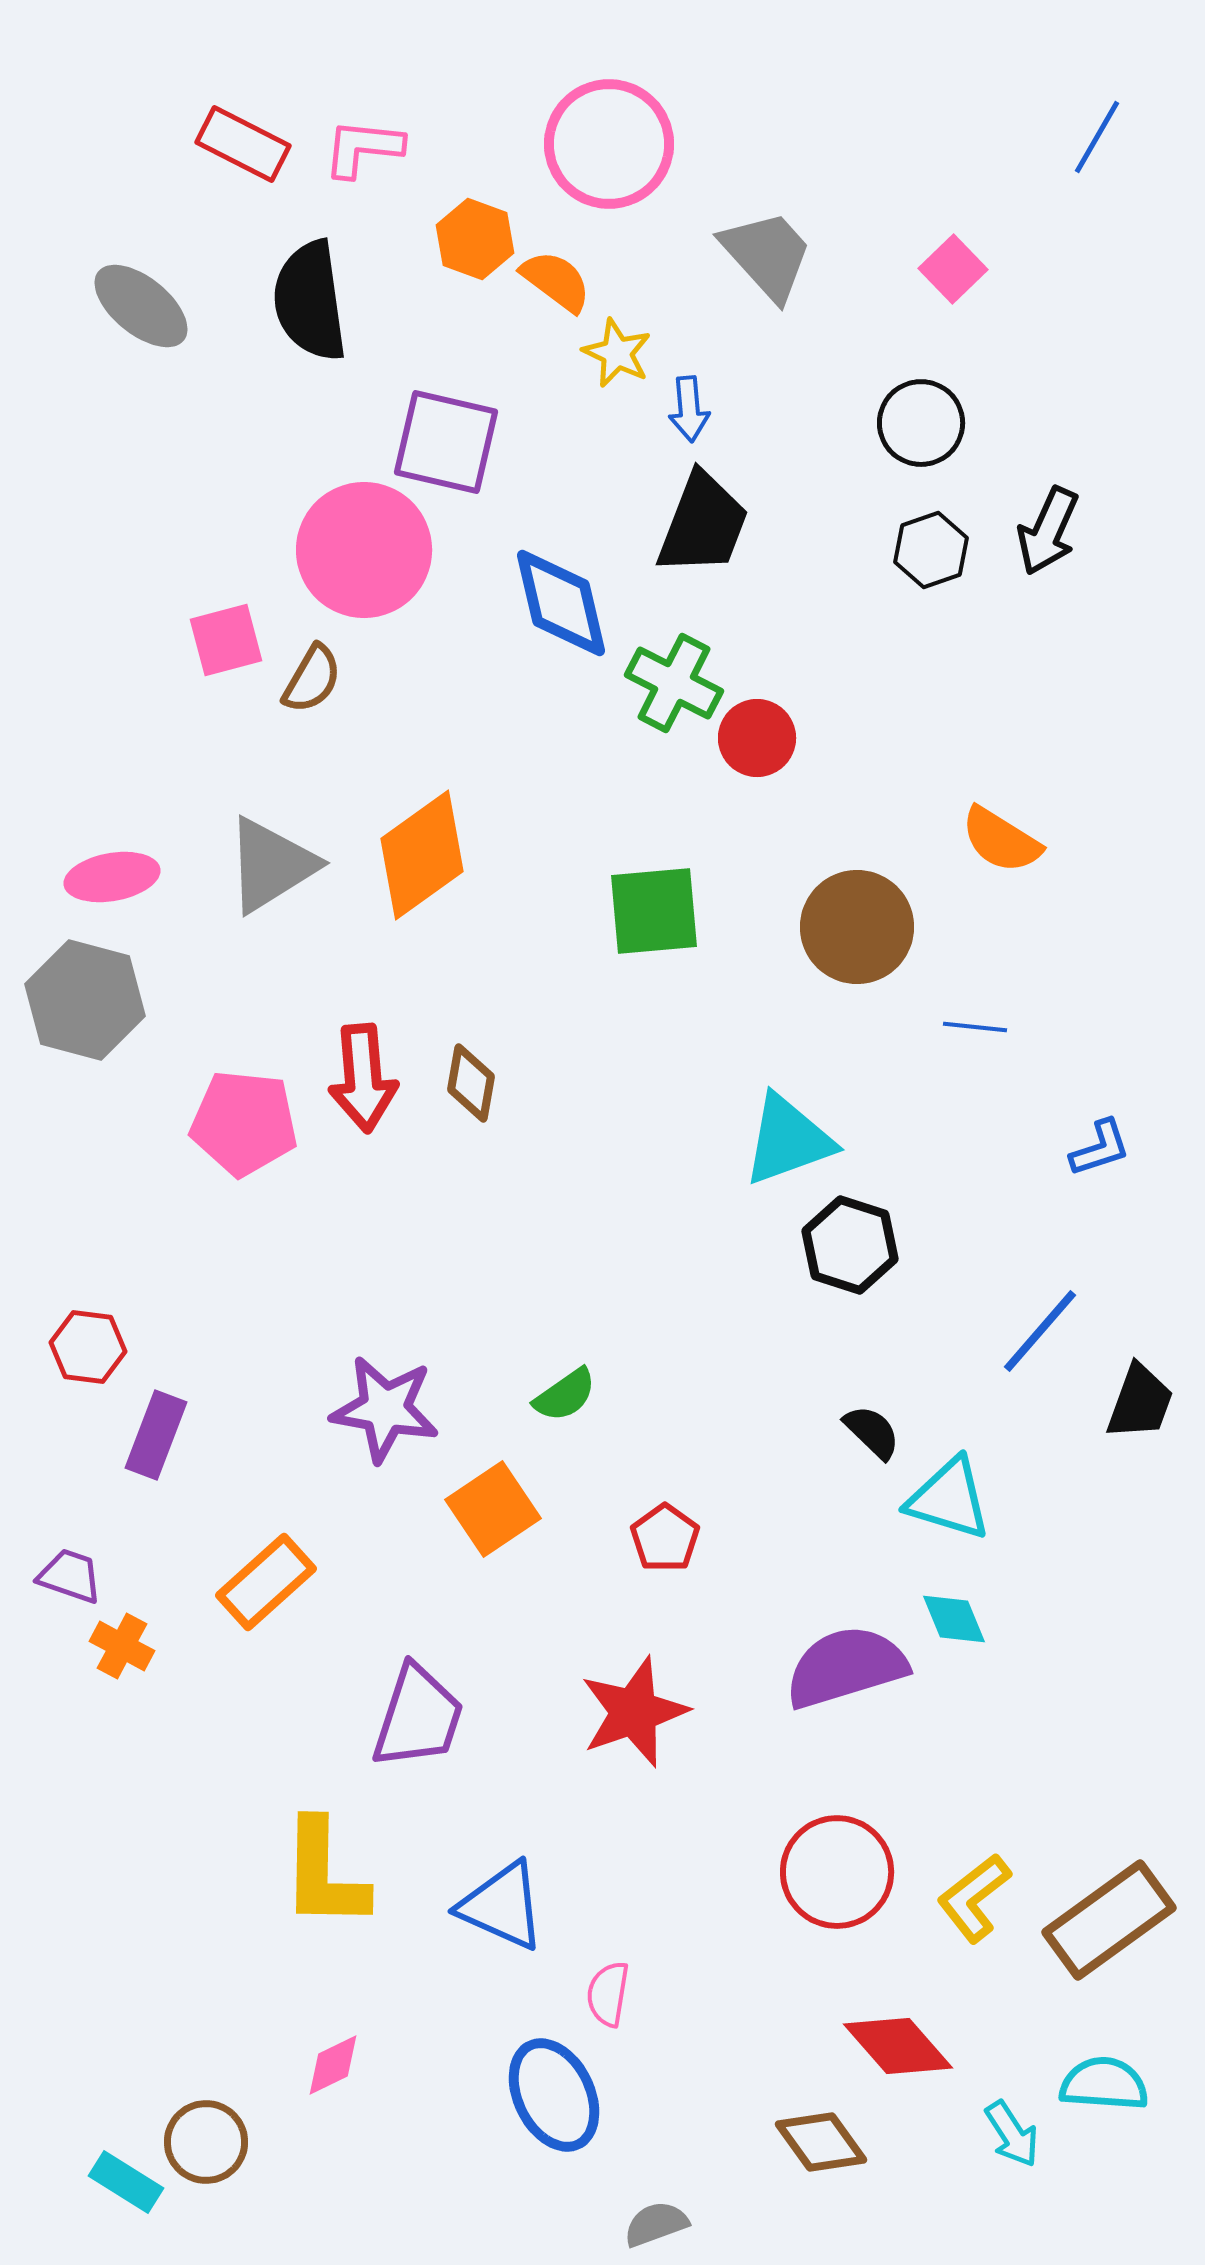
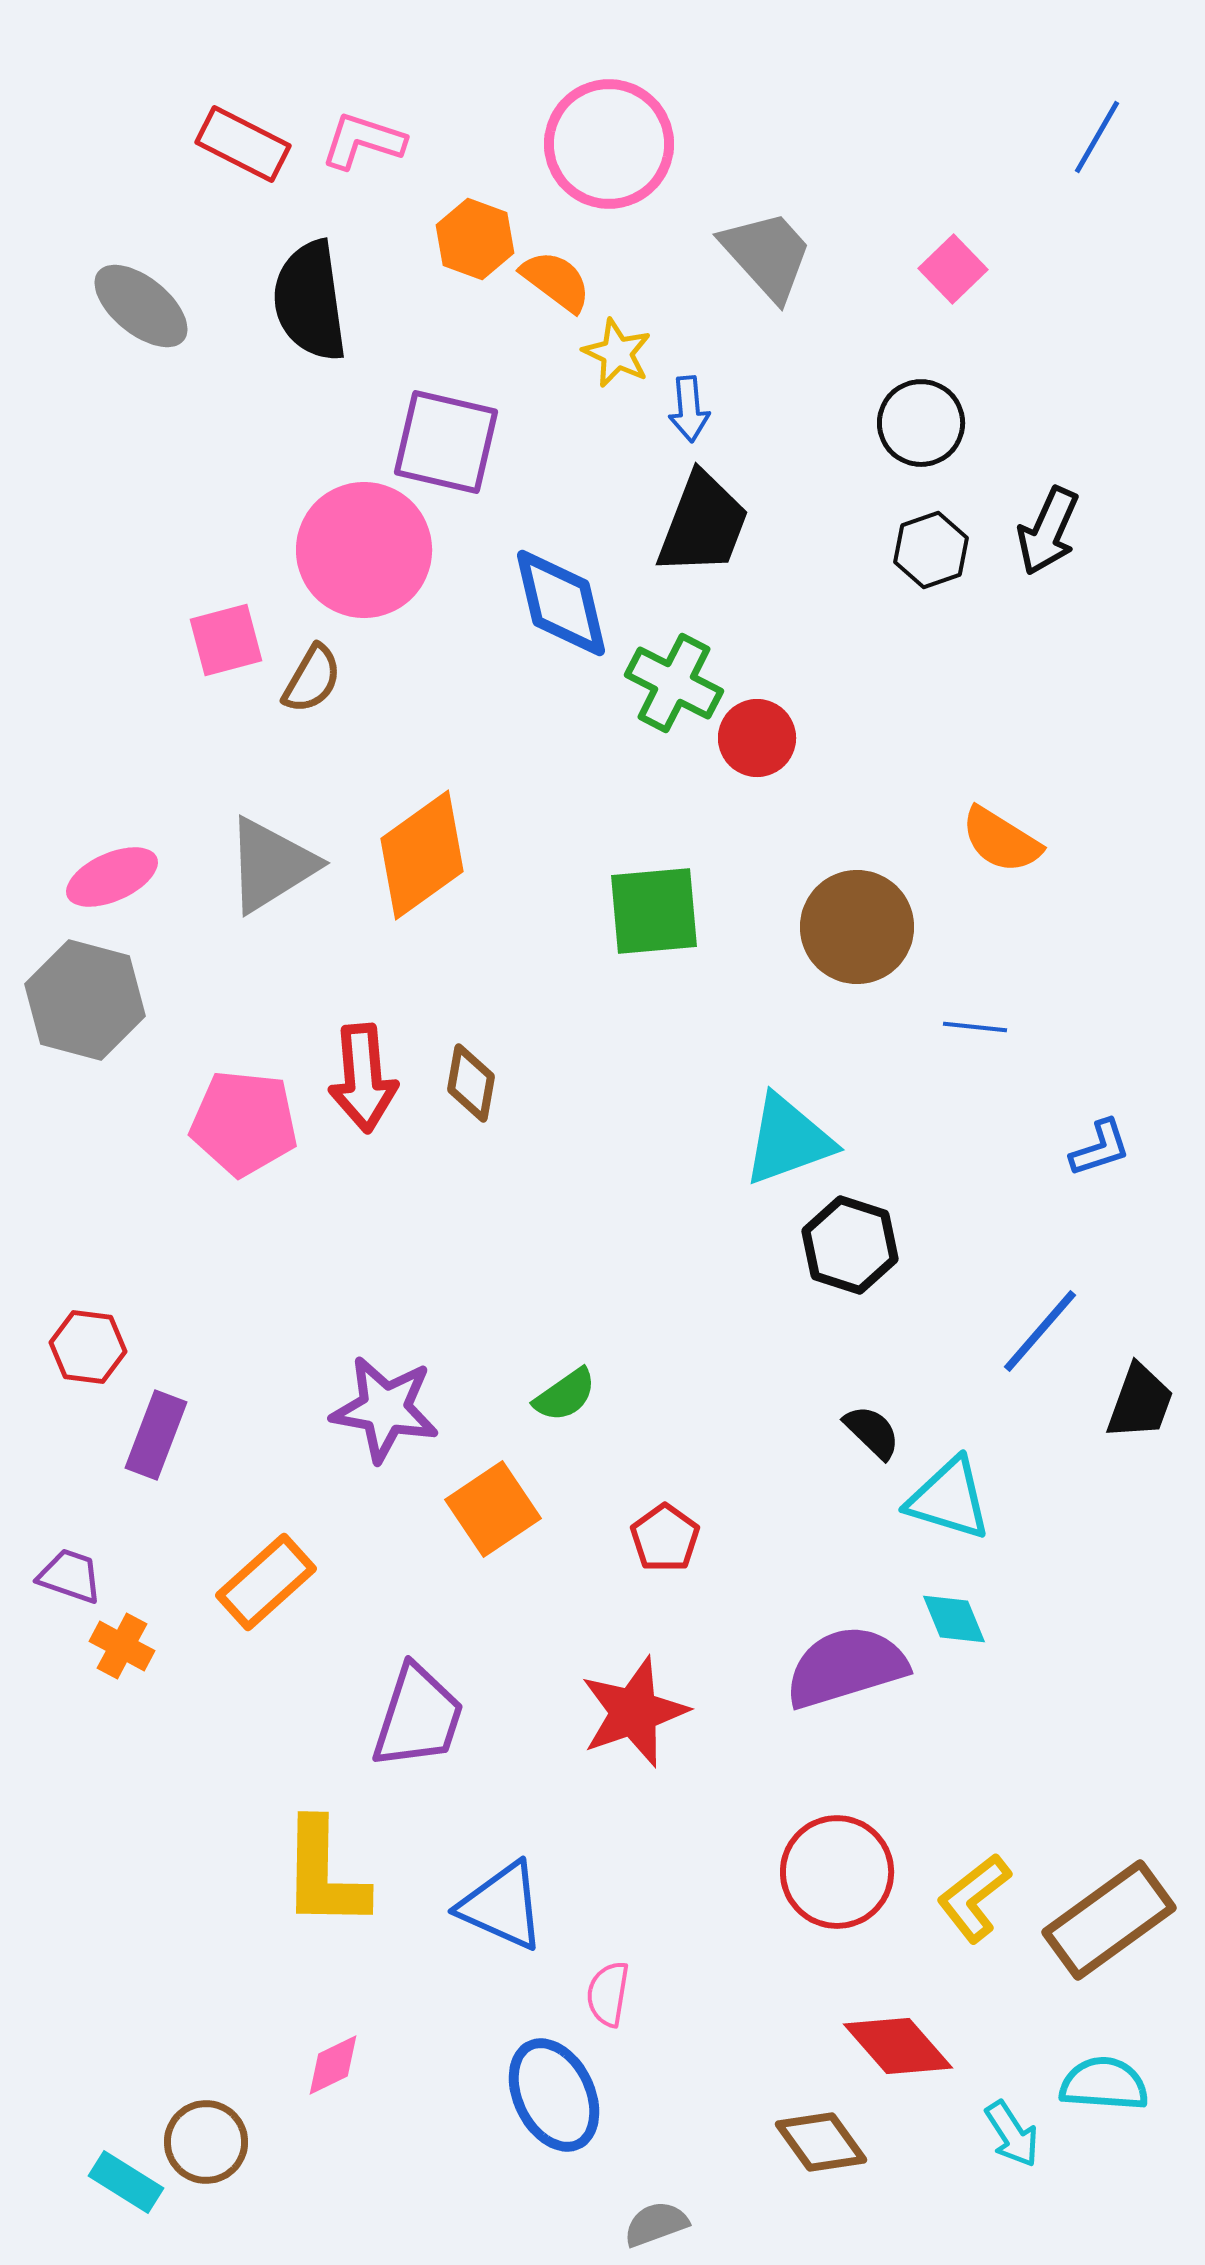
pink L-shape at (363, 148): moved 7 px up; rotated 12 degrees clockwise
pink ellipse at (112, 877): rotated 14 degrees counterclockwise
